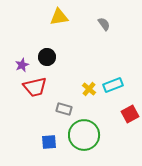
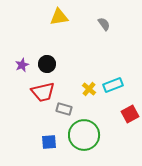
black circle: moved 7 px down
red trapezoid: moved 8 px right, 5 px down
